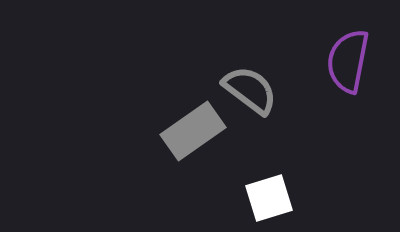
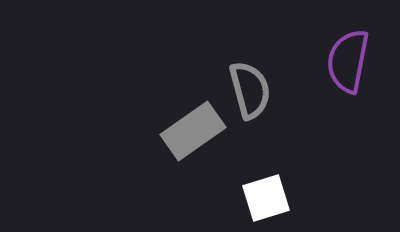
gray semicircle: rotated 38 degrees clockwise
white square: moved 3 px left
